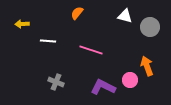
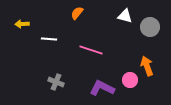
white line: moved 1 px right, 2 px up
purple L-shape: moved 1 px left, 1 px down
